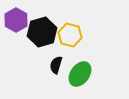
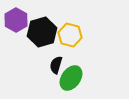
green ellipse: moved 9 px left, 4 px down
